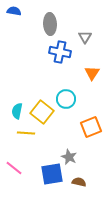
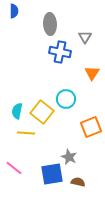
blue semicircle: rotated 80 degrees clockwise
brown semicircle: moved 1 px left
